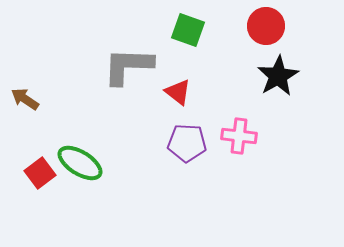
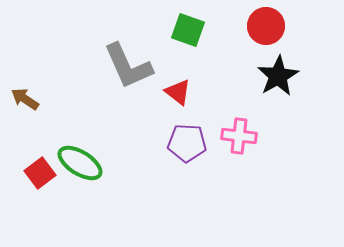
gray L-shape: rotated 116 degrees counterclockwise
